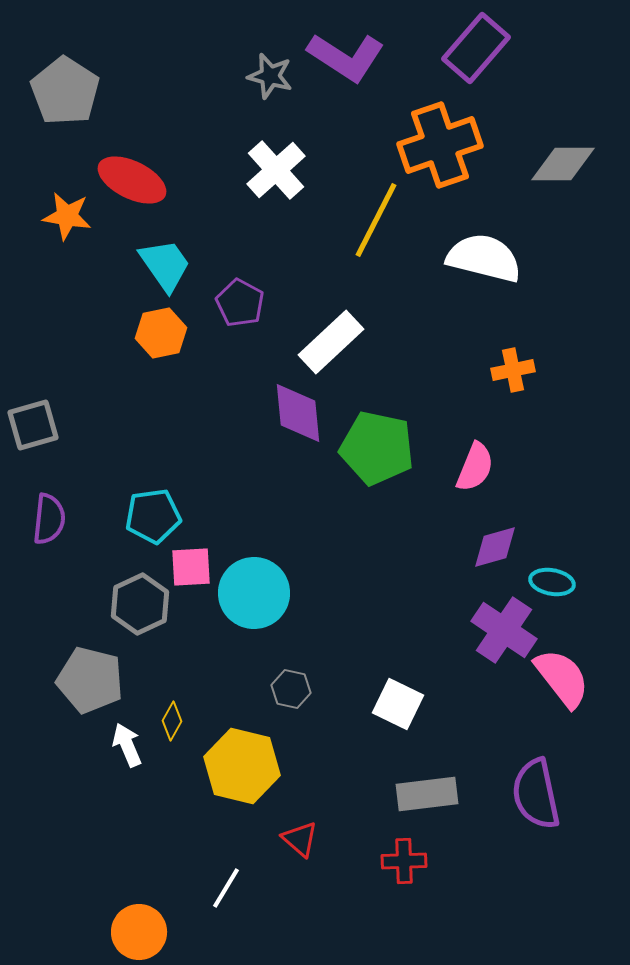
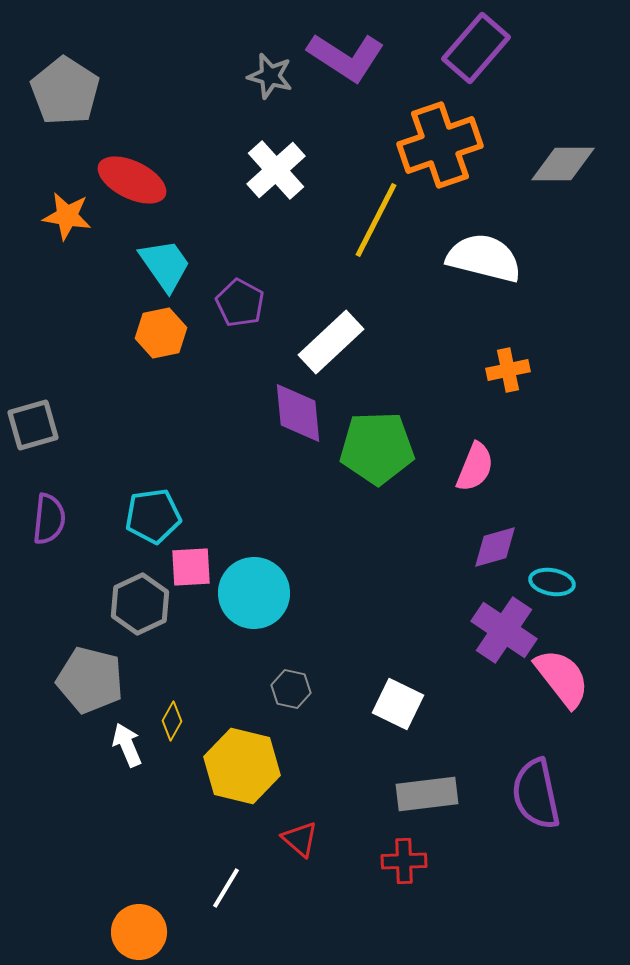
orange cross at (513, 370): moved 5 px left
green pentagon at (377, 448): rotated 14 degrees counterclockwise
